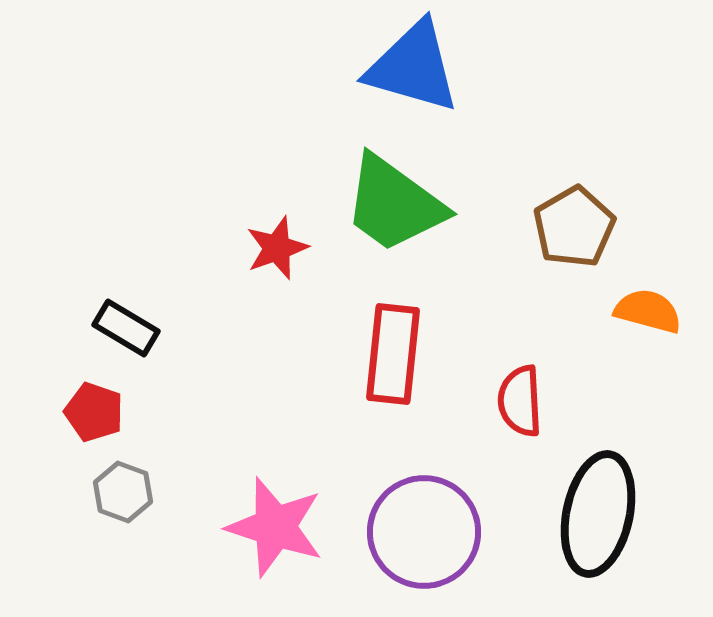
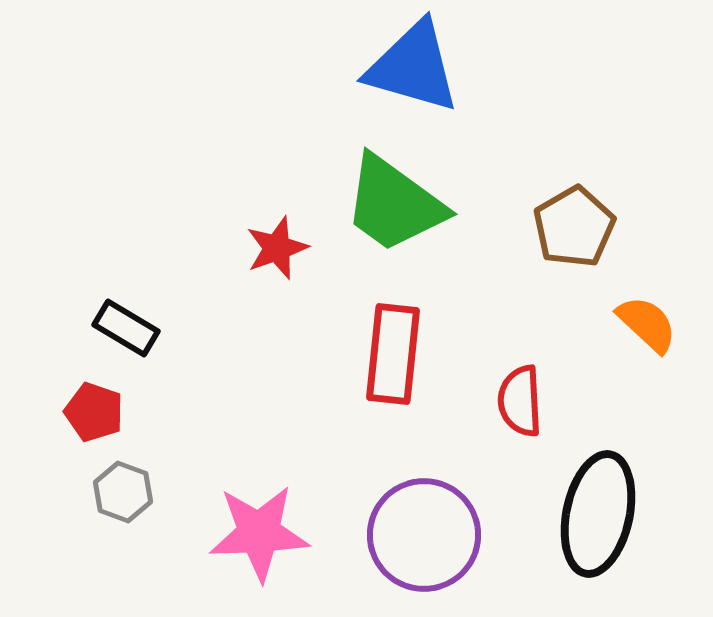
orange semicircle: moved 1 px left, 13 px down; rotated 28 degrees clockwise
pink star: moved 16 px left, 6 px down; rotated 20 degrees counterclockwise
purple circle: moved 3 px down
